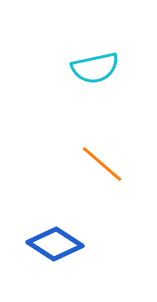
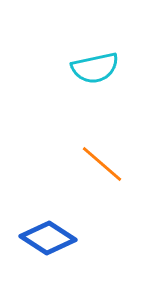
blue diamond: moved 7 px left, 6 px up
